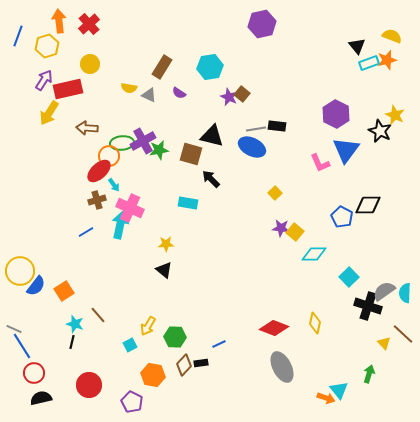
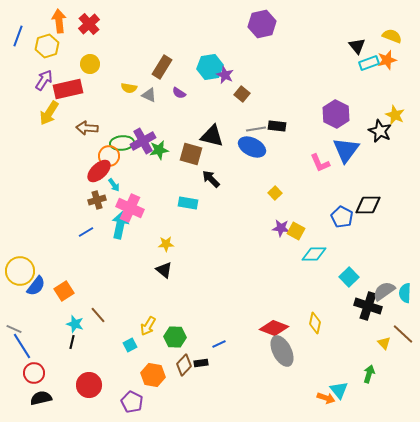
purple star at (229, 97): moved 4 px left, 22 px up
yellow square at (295, 232): moved 1 px right, 1 px up; rotated 12 degrees counterclockwise
gray ellipse at (282, 367): moved 16 px up
